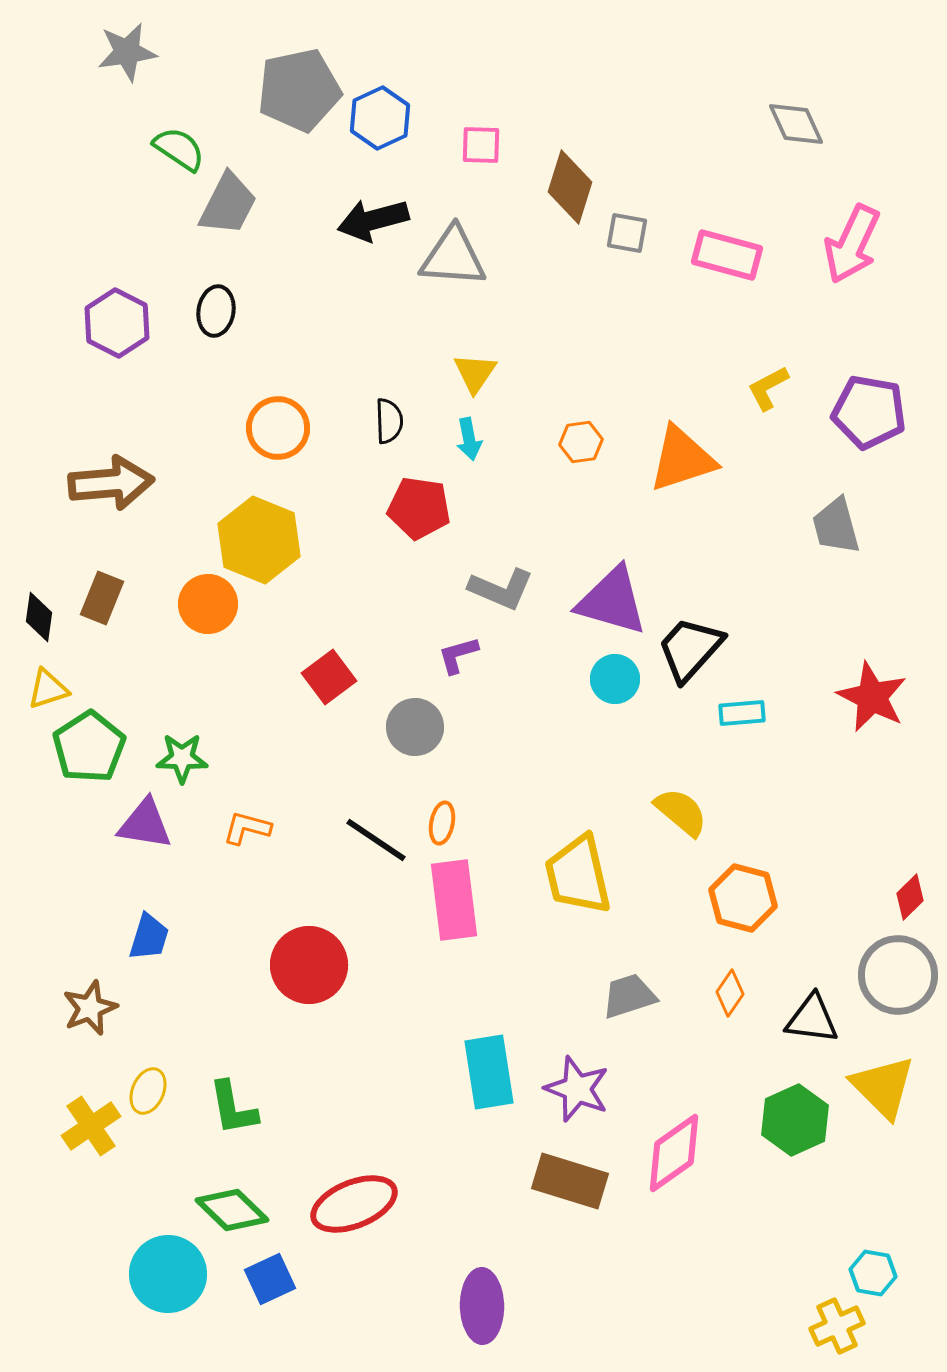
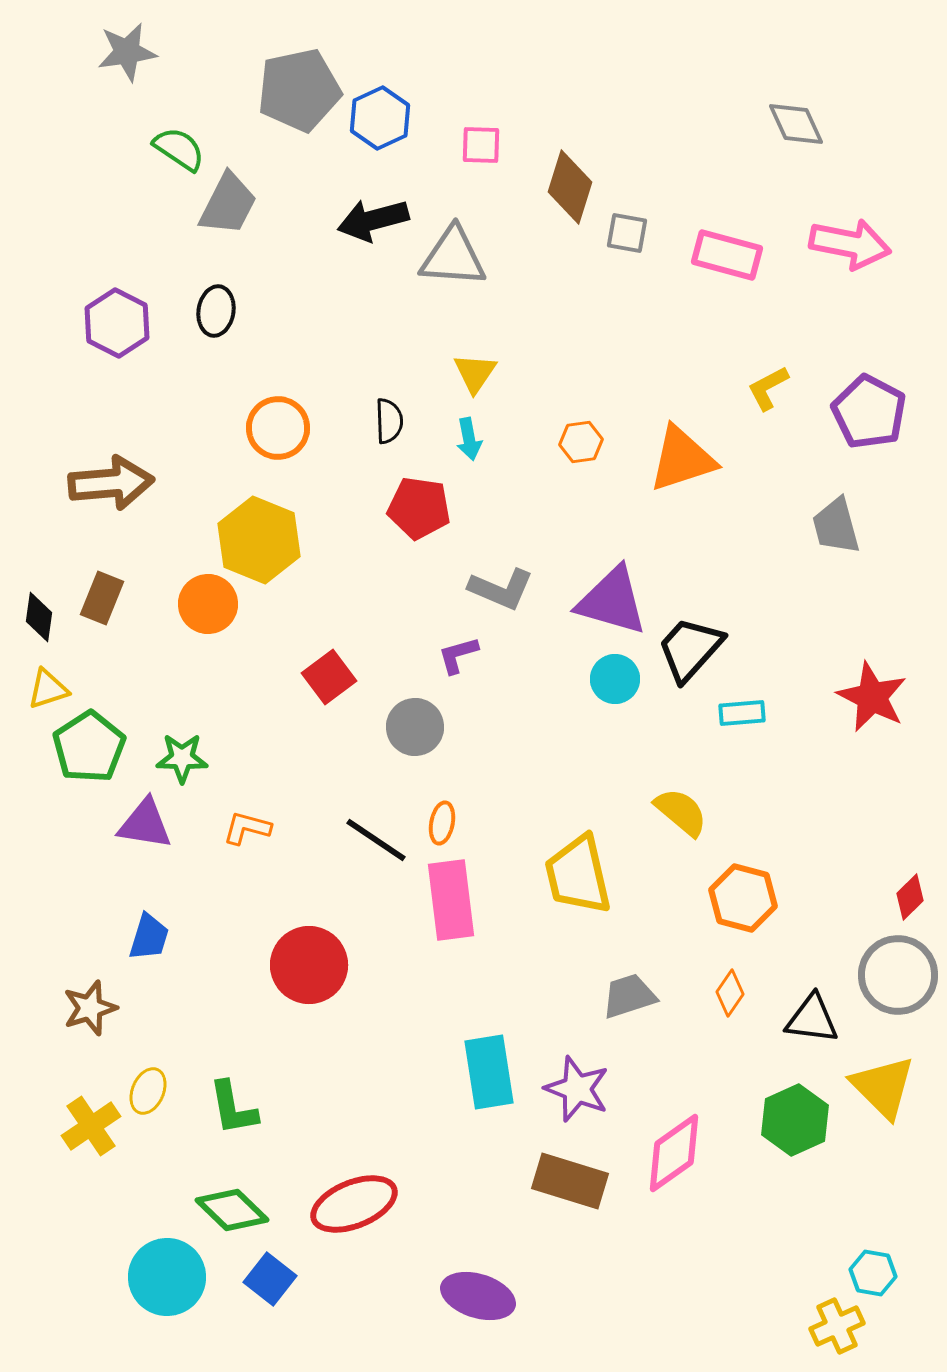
pink arrow at (852, 244): moved 2 px left; rotated 104 degrees counterclockwise
purple pentagon at (869, 412): rotated 18 degrees clockwise
pink rectangle at (454, 900): moved 3 px left
brown star at (90, 1008): rotated 4 degrees clockwise
cyan circle at (168, 1274): moved 1 px left, 3 px down
blue square at (270, 1279): rotated 27 degrees counterclockwise
purple ellipse at (482, 1306): moved 4 px left, 10 px up; rotated 72 degrees counterclockwise
